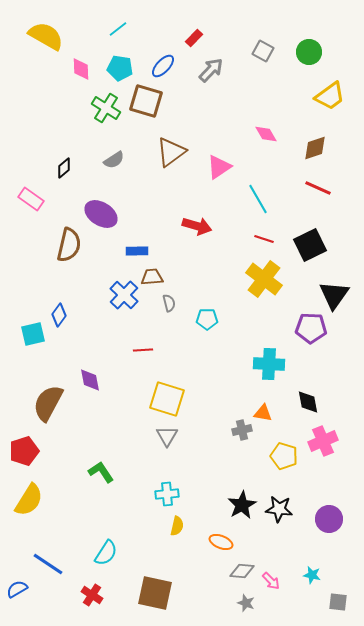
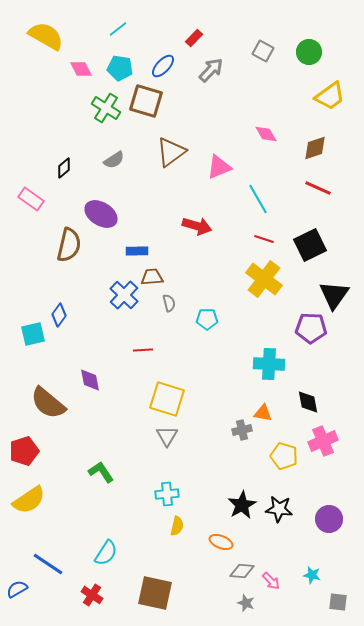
pink diamond at (81, 69): rotated 25 degrees counterclockwise
pink triangle at (219, 167): rotated 12 degrees clockwise
brown semicircle at (48, 403): rotated 78 degrees counterclockwise
yellow semicircle at (29, 500): rotated 24 degrees clockwise
